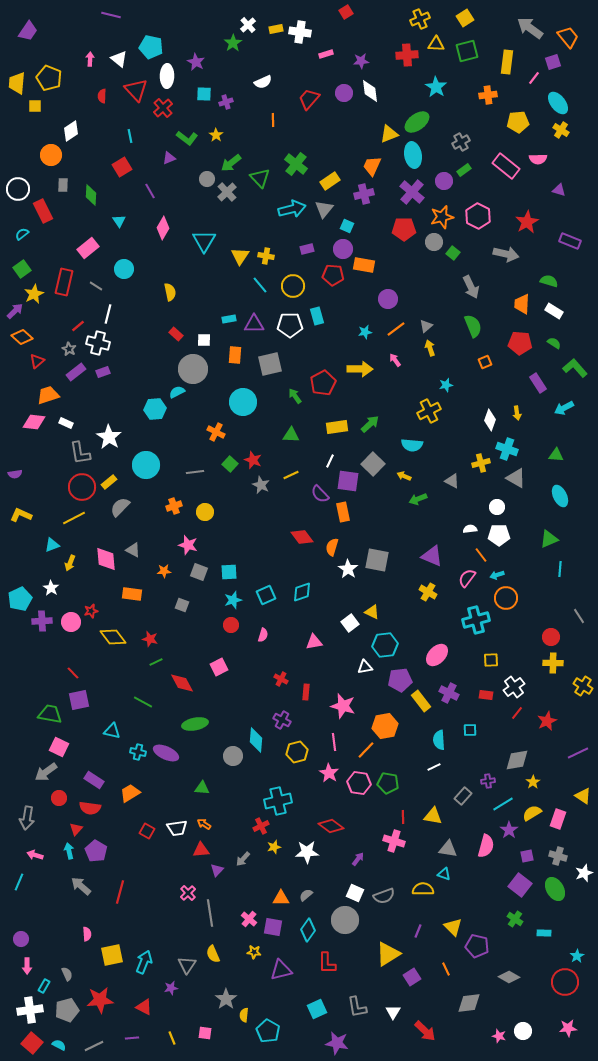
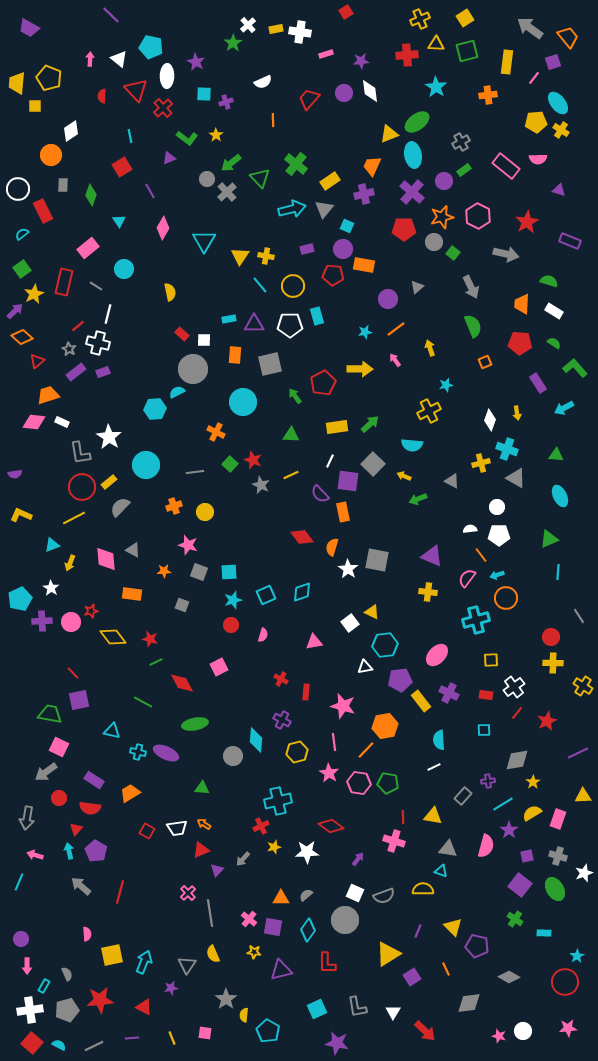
purple line at (111, 15): rotated 30 degrees clockwise
purple trapezoid at (28, 31): moved 1 px right, 3 px up; rotated 85 degrees clockwise
yellow pentagon at (518, 122): moved 18 px right
green diamond at (91, 195): rotated 15 degrees clockwise
gray triangle at (426, 326): moved 9 px left, 39 px up
red rectangle at (176, 334): moved 6 px right
white rectangle at (66, 423): moved 4 px left, 1 px up
cyan line at (560, 569): moved 2 px left, 3 px down
yellow cross at (428, 592): rotated 24 degrees counterclockwise
cyan square at (470, 730): moved 14 px right
yellow triangle at (583, 796): rotated 36 degrees counterclockwise
red triangle at (201, 850): rotated 18 degrees counterclockwise
cyan triangle at (444, 874): moved 3 px left, 3 px up
